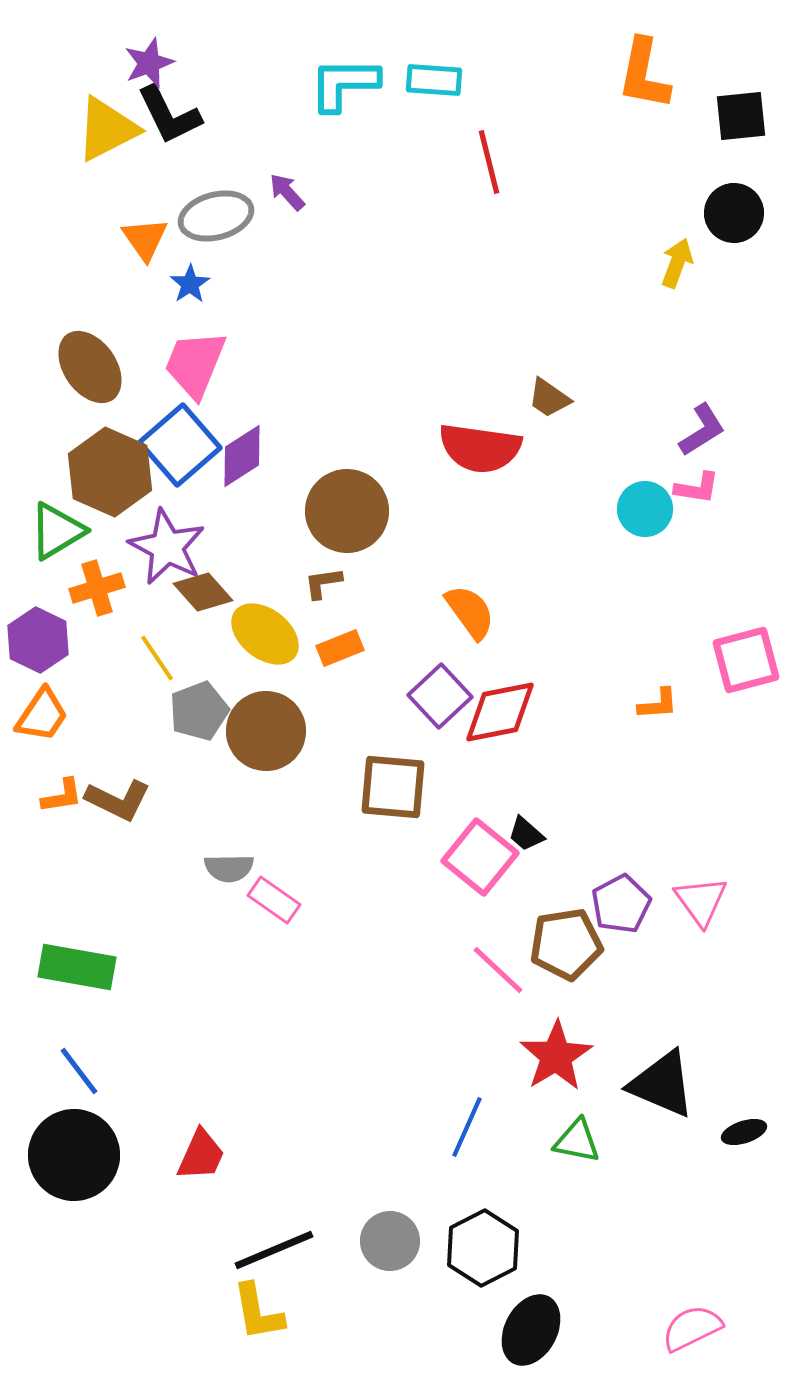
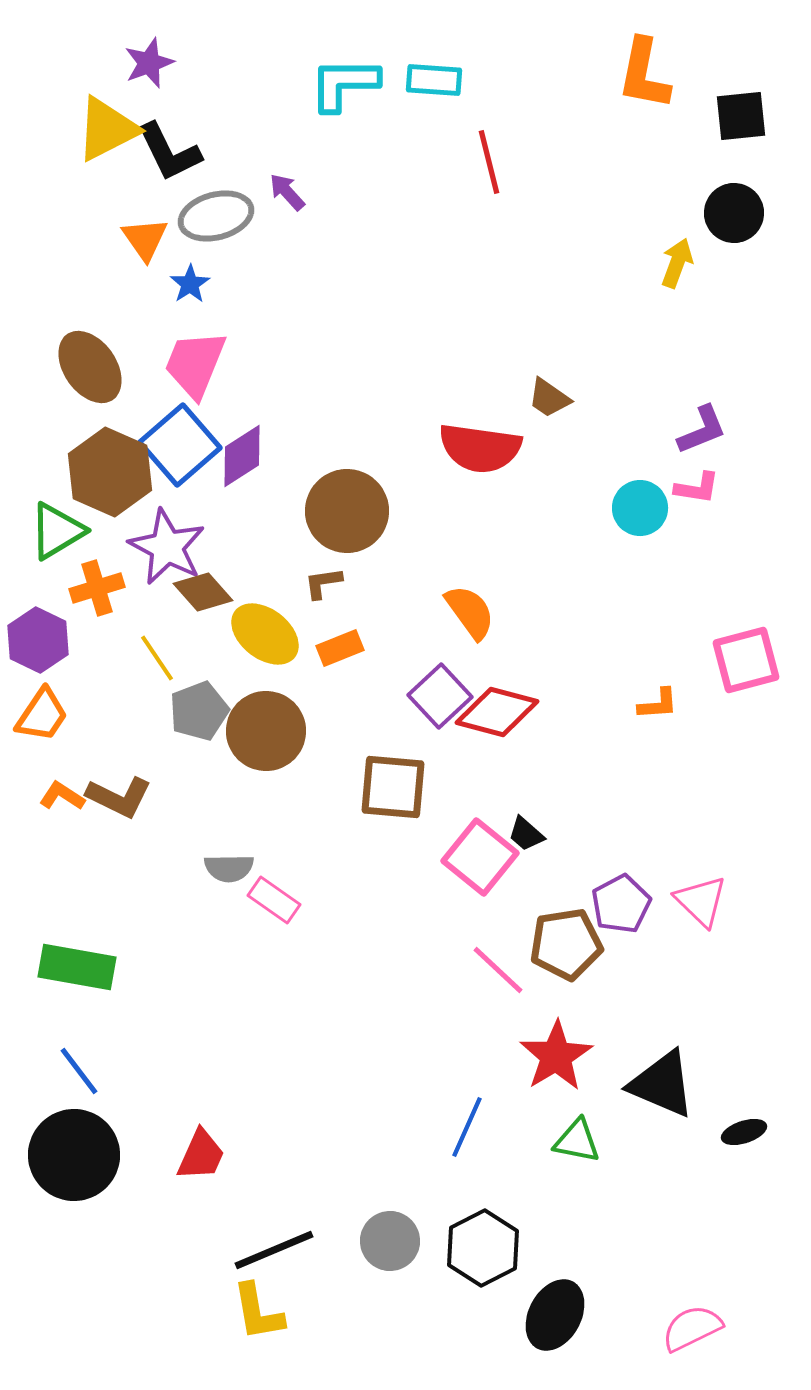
black L-shape at (169, 115): moved 37 px down
purple L-shape at (702, 430): rotated 10 degrees clockwise
cyan circle at (645, 509): moved 5 px left, 1 px up
red diamond at (500, 712): moved 3 px left; rotated 26 degrees clockwise
orange L-shape at (62, 796): rotated 138 degrees counterclockwise
brown L-shape at (118, 800): moved 1 px right, 3 px up
pink triangle at (701, 901): rotated 10 degrees counterclockwise
black ellipse at (531, 1330): moved 24 px right, 15 px up
